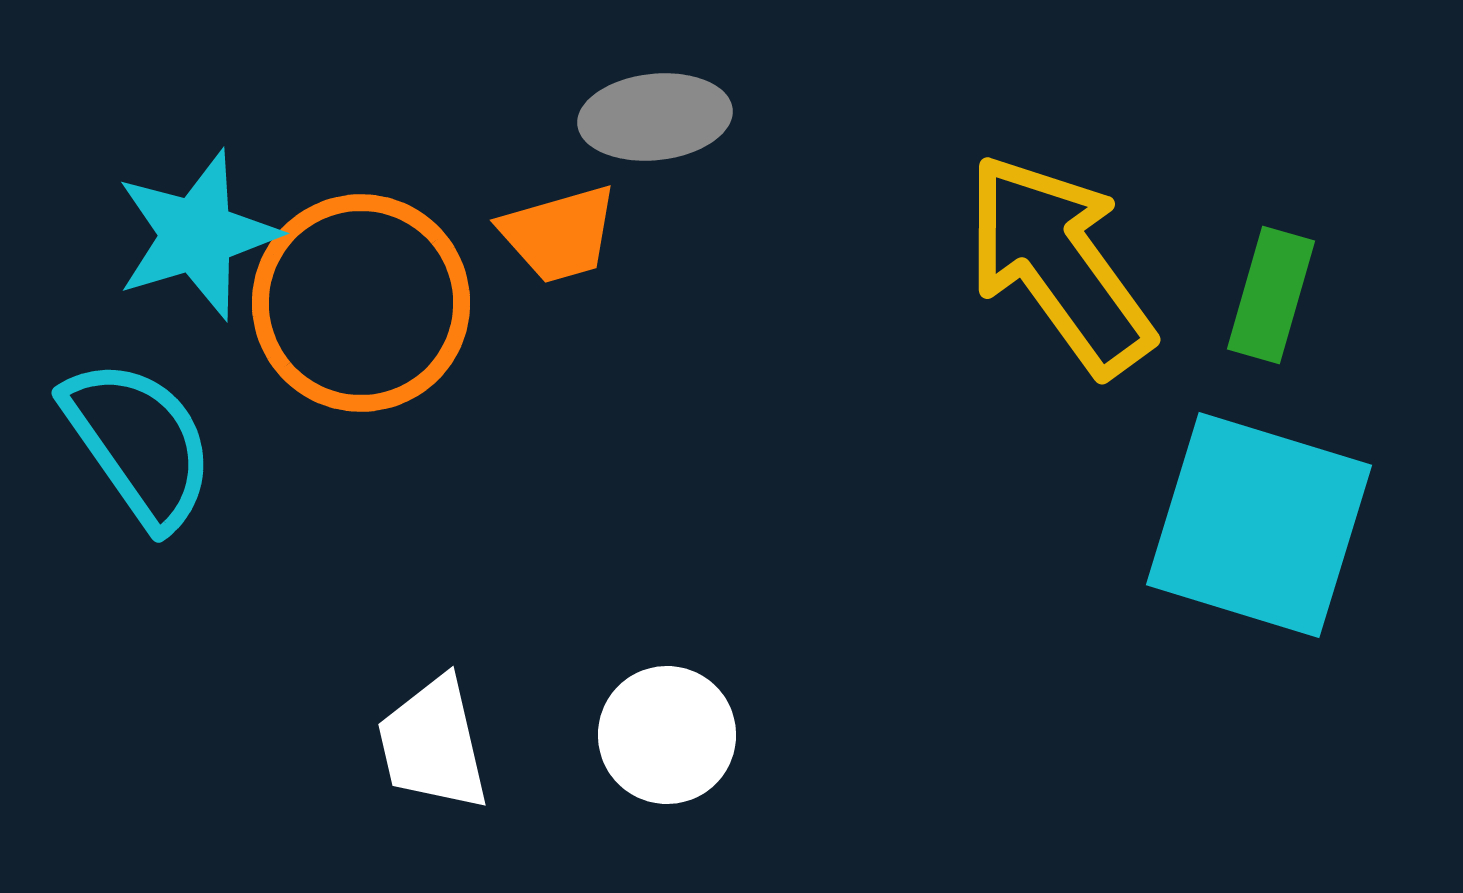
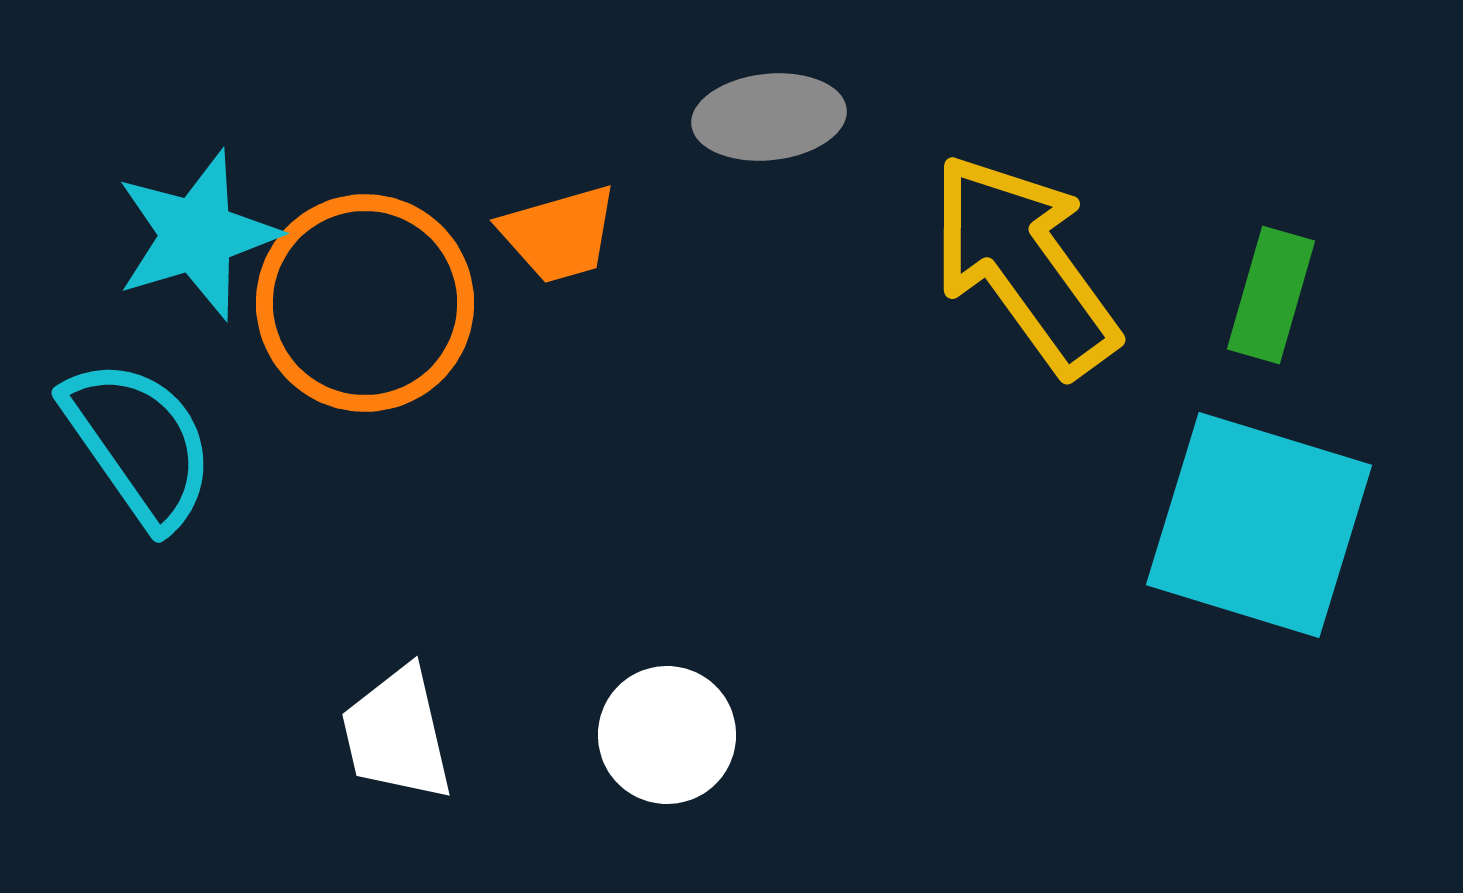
gray ellipse: moved 114 px right
yellow arrow: moved 35 px left
orange circle: moved 4 px right
white trapezoid: moved 36 px left, 10 px up
